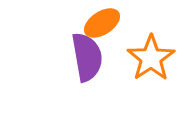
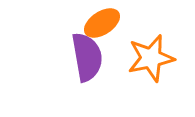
orange star: rotated 21 degrees clockwise
